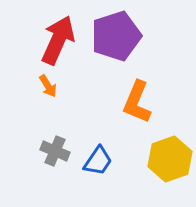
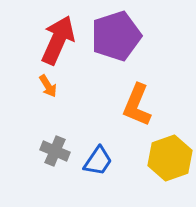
orange L-shape: moved 3 px down
yellow hexagon: moved 1 px up
